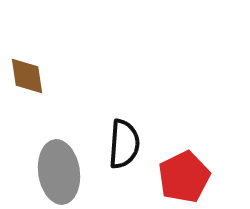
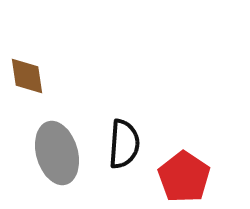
gray ellipse: moved 2 px left, 19 px up; rotated 8 degrees counterclockwise
red pentagon: rotated 12 degrees counterclockwise
